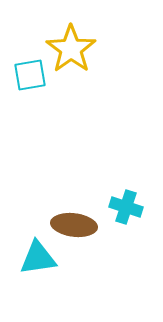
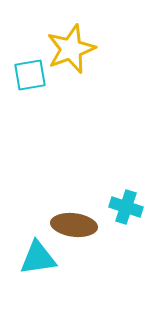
yellow star: rotated 15 degrees clockwise
